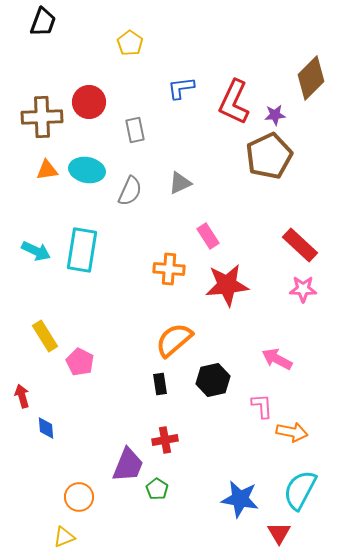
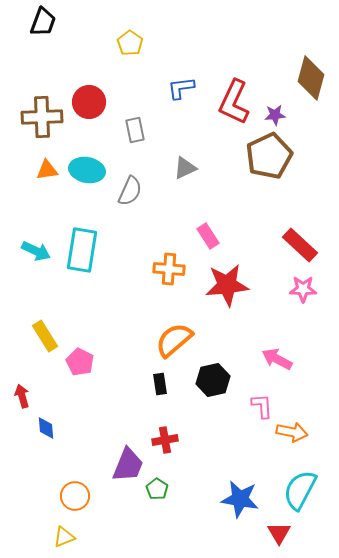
brown diamond: rotated 30 degrees counterclockwise
gray triangle: moved 5 px right, 15 px up
orange circle: moved 4 px left, 1 px up
